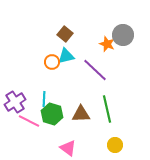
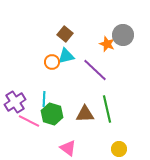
brown triangle: moved 4 px right
yellow circle: moved 4 px right, 4 px down
